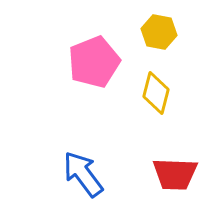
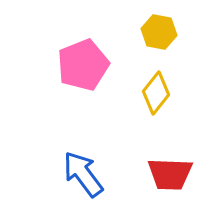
pink pentagon: moved 11 px left, 3 px down
yellow diamond: rotated 24 degrees clockwise
red trapezoid: moved 5 px left
